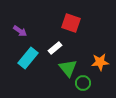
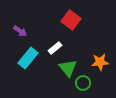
red square: moved 3 px up; rotated 18 degrees clockwise
